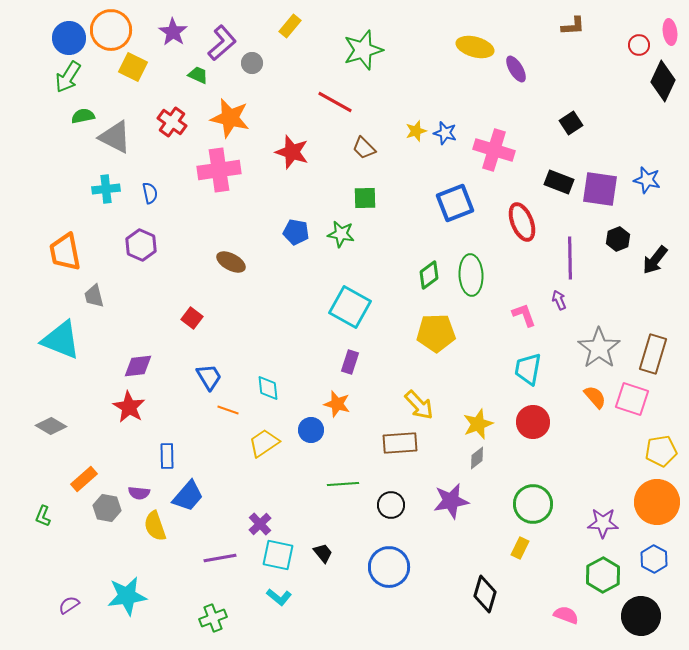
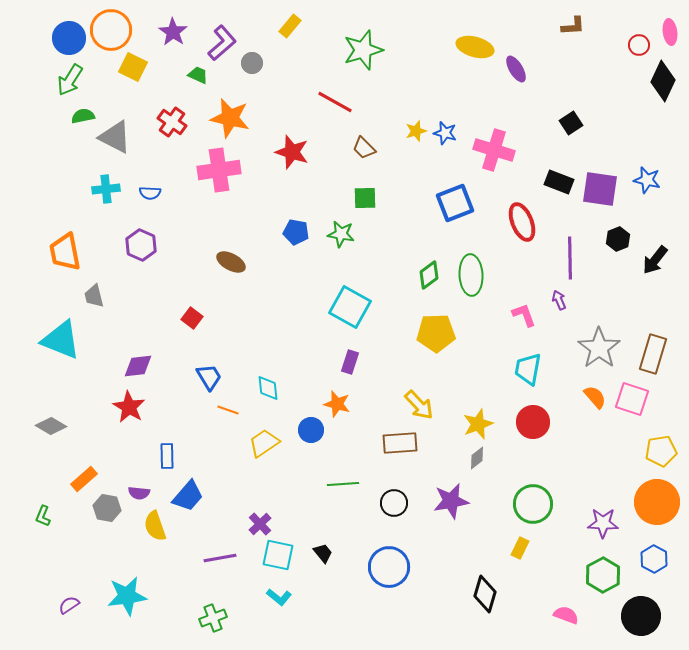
green arrow at (68, 77): moved 2 px right, 3 px down
blue semicircle at (150, 193): rotated 105 degrees clockwise
black circle at (391, 505): moved 3 px right, 2 px up
